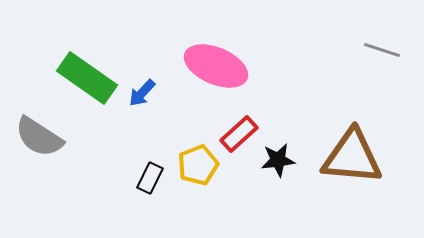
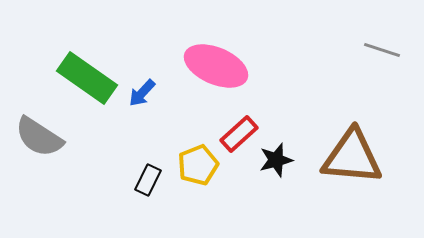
black star: moved 2 px left; rotated 8 degrees counterclockwise
black rectangle: moved 2 px left, 2 px down
